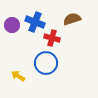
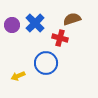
blue cross: moved 1 px down; rotated 24 degrees clockwise
red cross: moved 8 px right
yellow arrow: rotated 56 degrees counterclockwise
